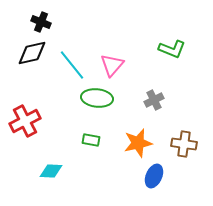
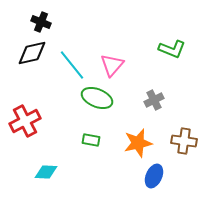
green ellipse: rotated 16 degrees clockwise
brown cross: moved 3 px up
cyan diamond: moved 5 px left, 1 px down
